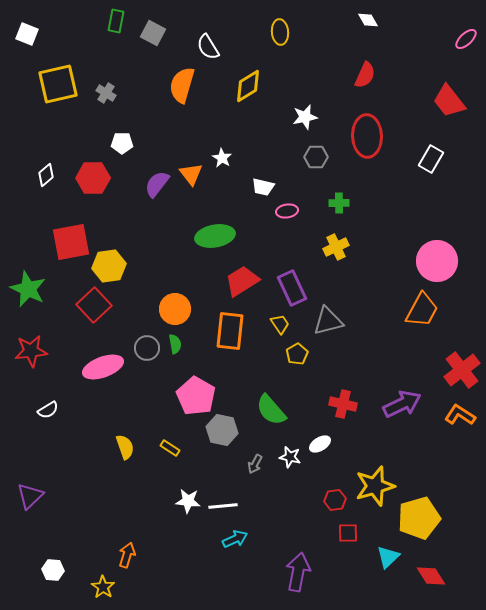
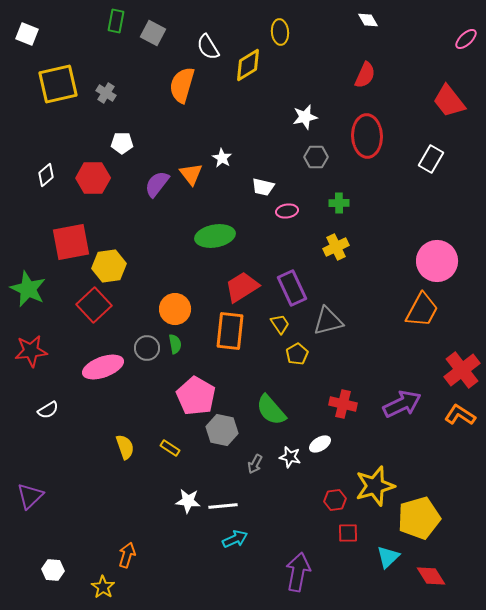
yellow diamond at (248, 86): moved 21 px up
red trapezoid at (242, 281): moved 6 px down
